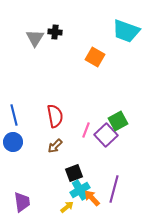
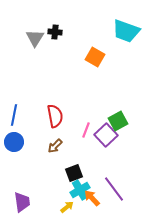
blue line: rotated 25 degrees clockwise
blue circle: moved 1 px right
purple line: rotated 52 degrees counterclockwise
